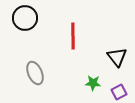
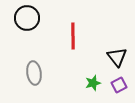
black circle: moved 2 px right
gray ellipse: moved 1 px left; rotated 15 degrees clockwise
green star: rotated 21 degrees counterclockwise
purple square: moved 7 px up
